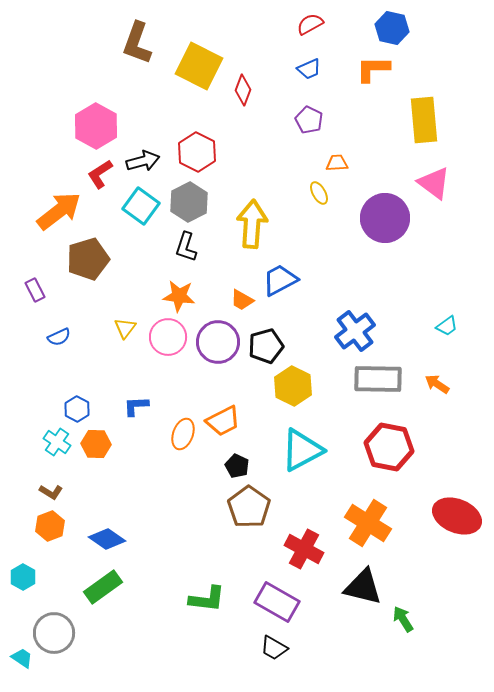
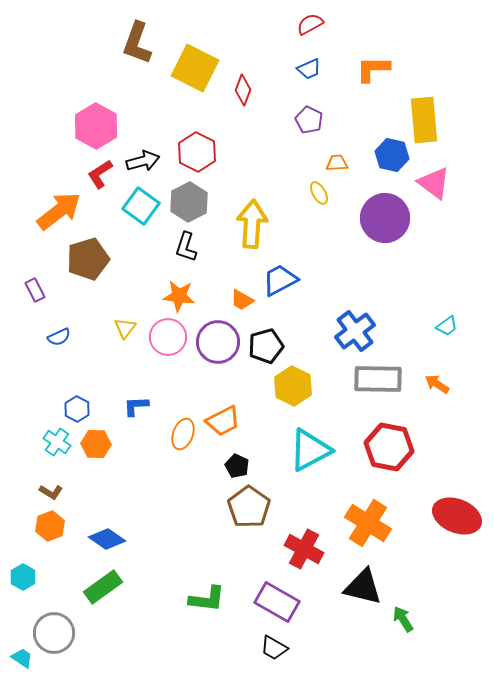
blue hexagon at (392, 28): moved 127 px down
yellow square at (199, 66): moved 4 px left, 2 px down
cyan triangle at (302, 450): moved 8 px right
